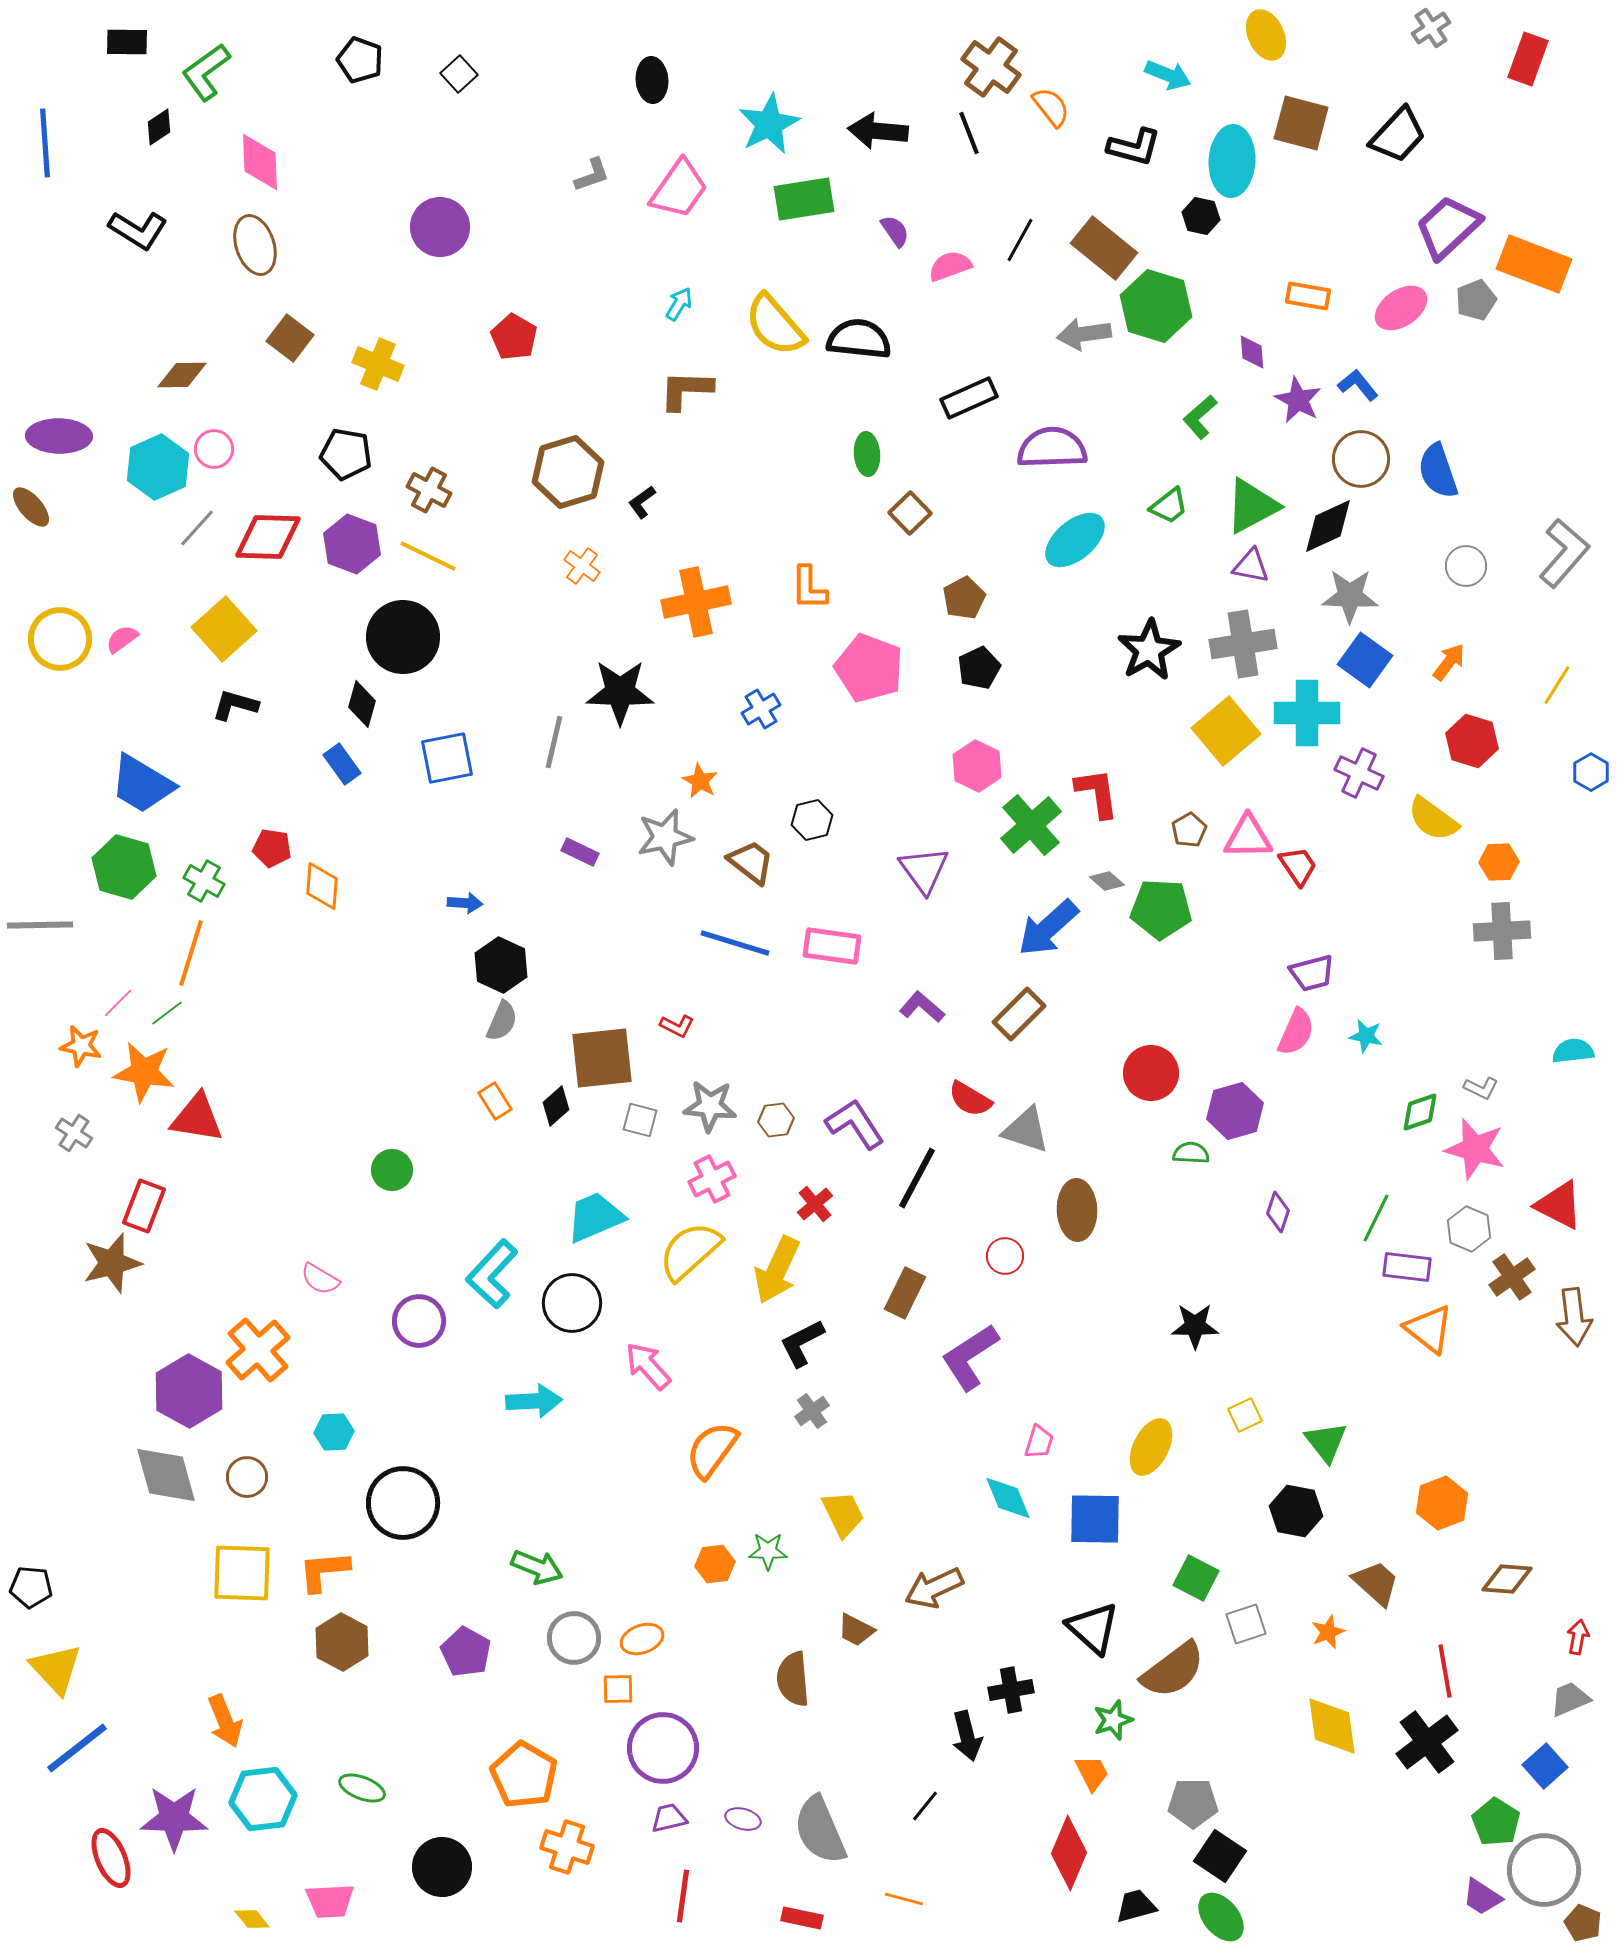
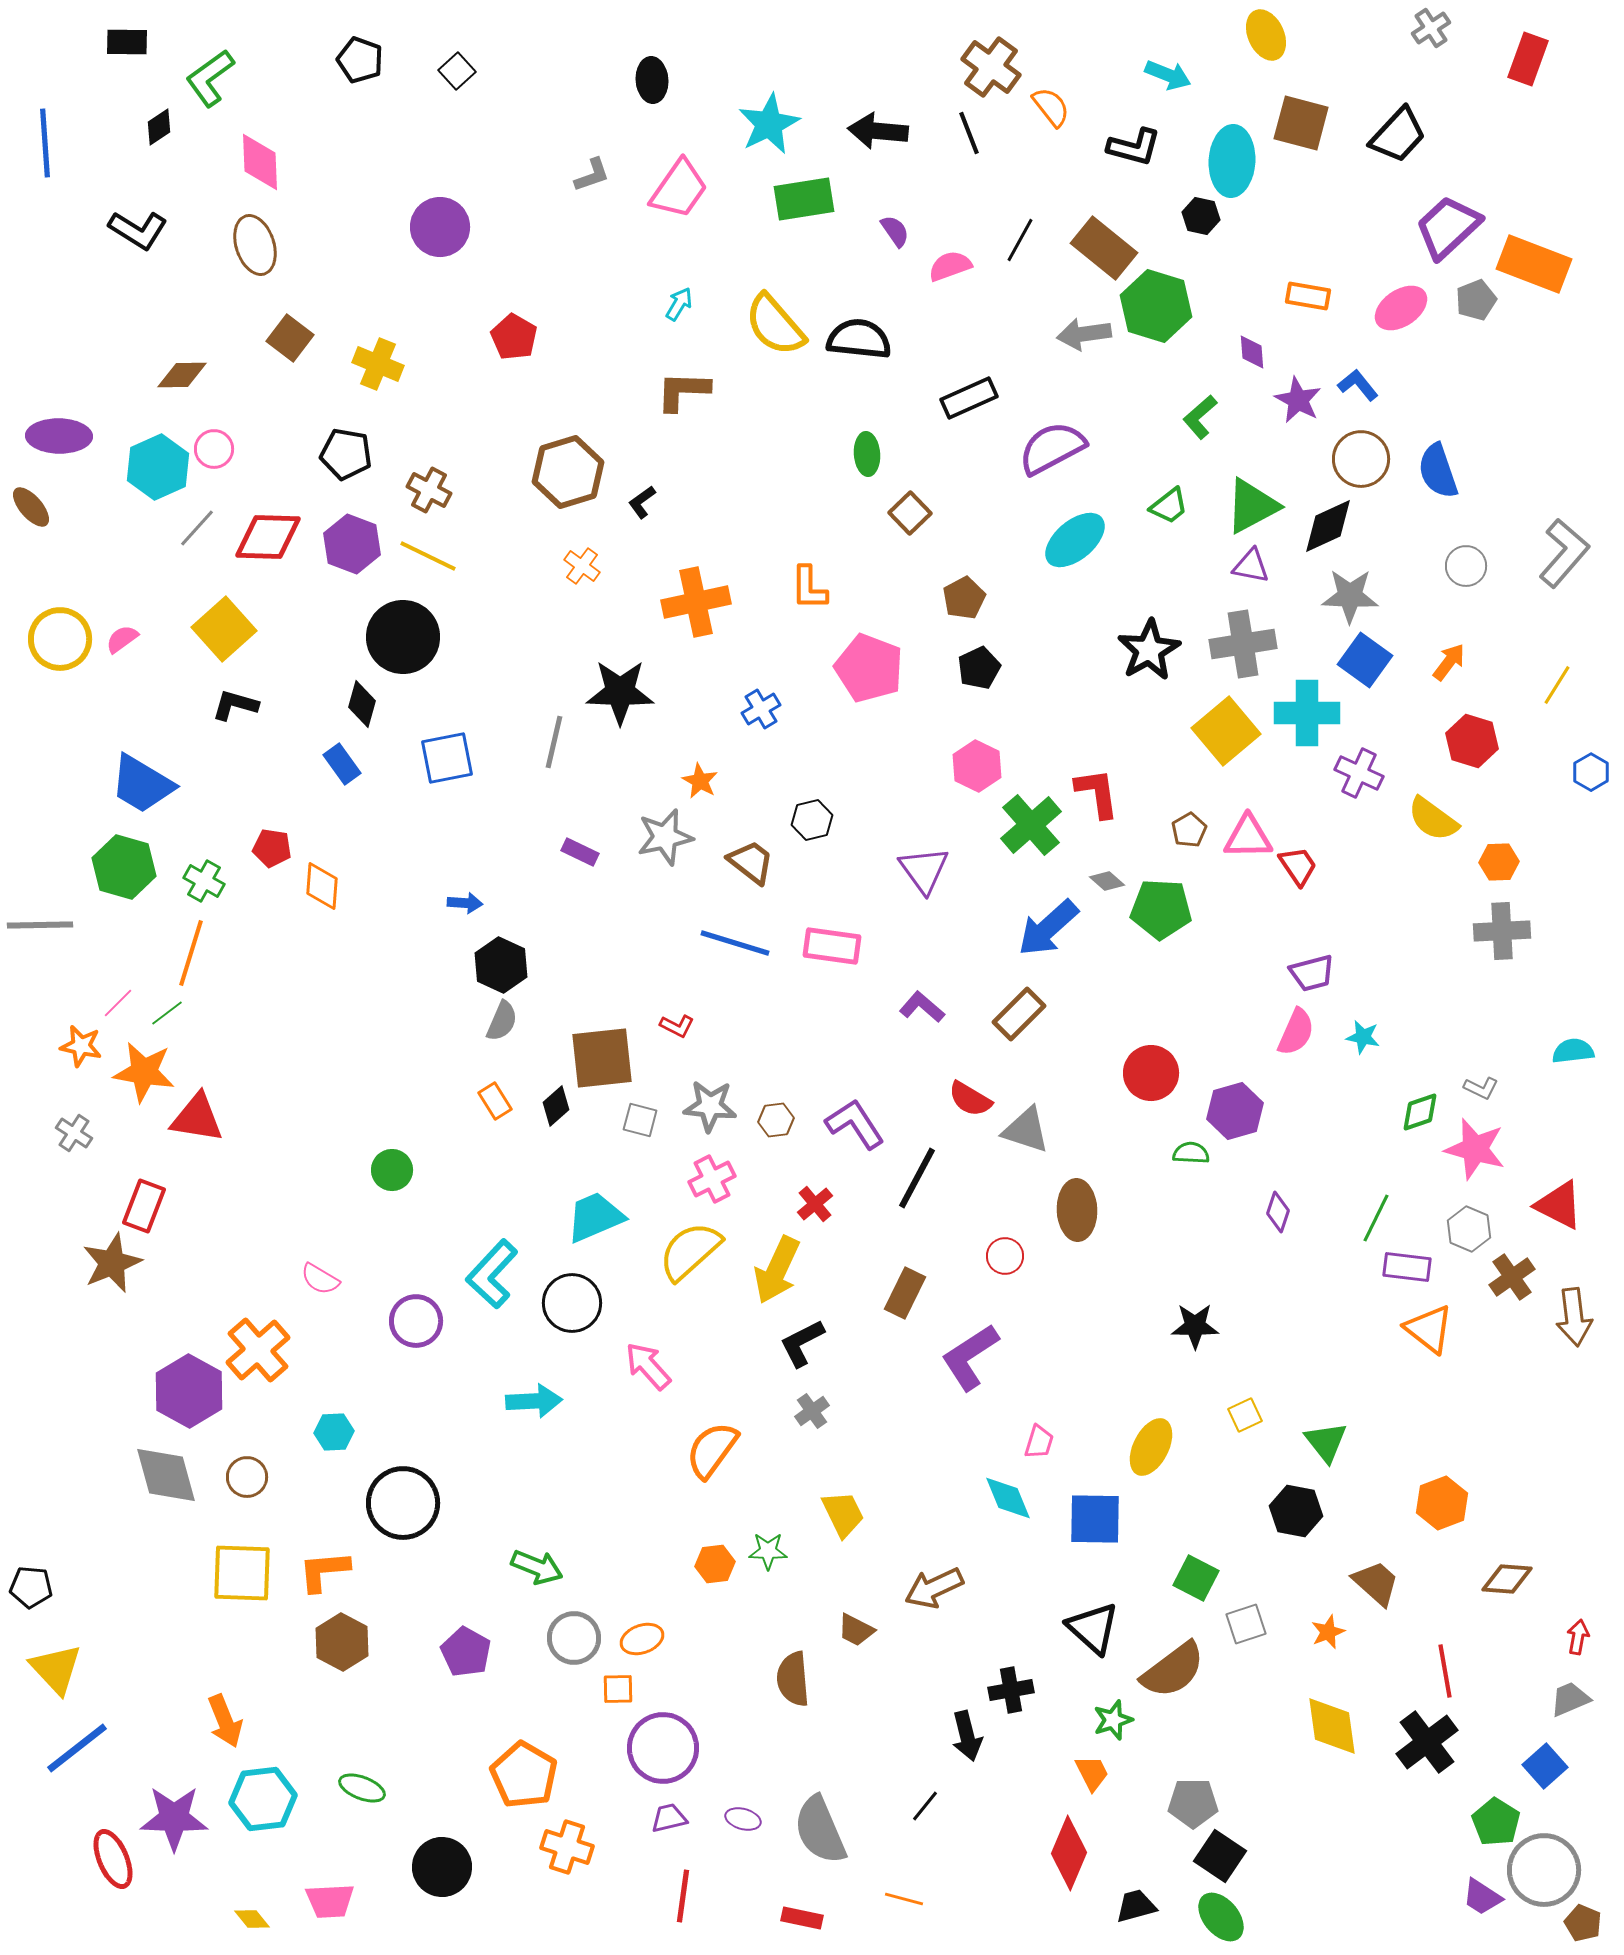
green L-shape at (206, 72): moved 4 px right, 6 px down
black square at (459, 74): moved 2 px left, 3 px up
brown L-shape at (686, 390): moved 3 px left, 1 px down
purple semicircle at (1052, 448): rotated 26 degrees counterclockwise
cyan star at (1366, 1036): moved 3 px left, 1 px down
brown star at (112, 1263): rotated 8 degrees counterclockwise
purple circle at (419, 1321): moved 3 px left
red ellipse at (111, 1858): moved 2 px right, 1 px down
